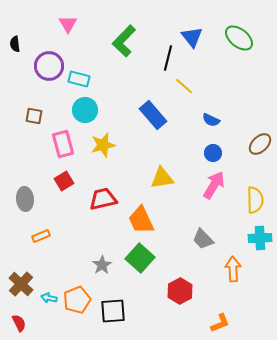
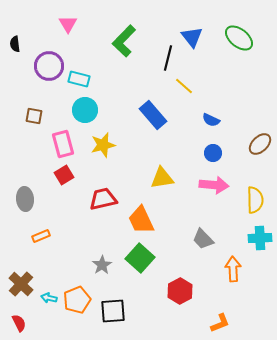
red square: moved 6 px up
pink arrow: rotated 64 degrees clockwise
